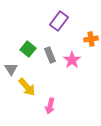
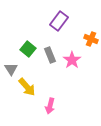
orange cross: rotated 32 degrees clockwise
